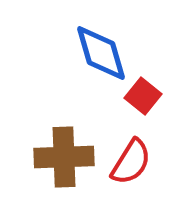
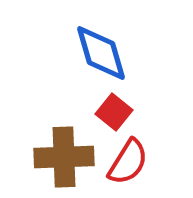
red square: moved 29 px left, 16 px down
red semicircle: moved 3 px left
